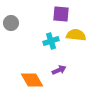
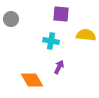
gray circle: moved 4 px up
yellow semicircle: moved 10 px right
cyan cross: rotated 28 degrees clockwise
purple arrow: moved 3 px up; rotated 40 degrees counterclockwise
